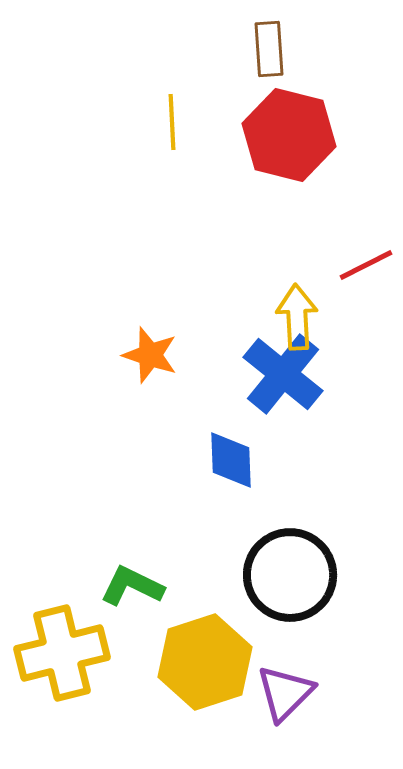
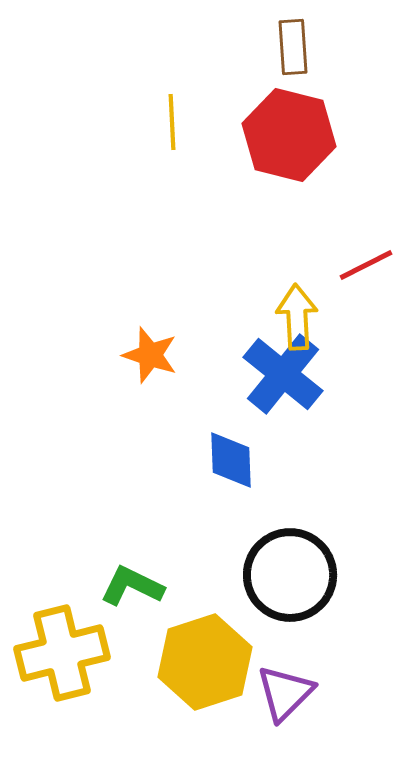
brown rectangle: moved 24 px right, 2 px up
